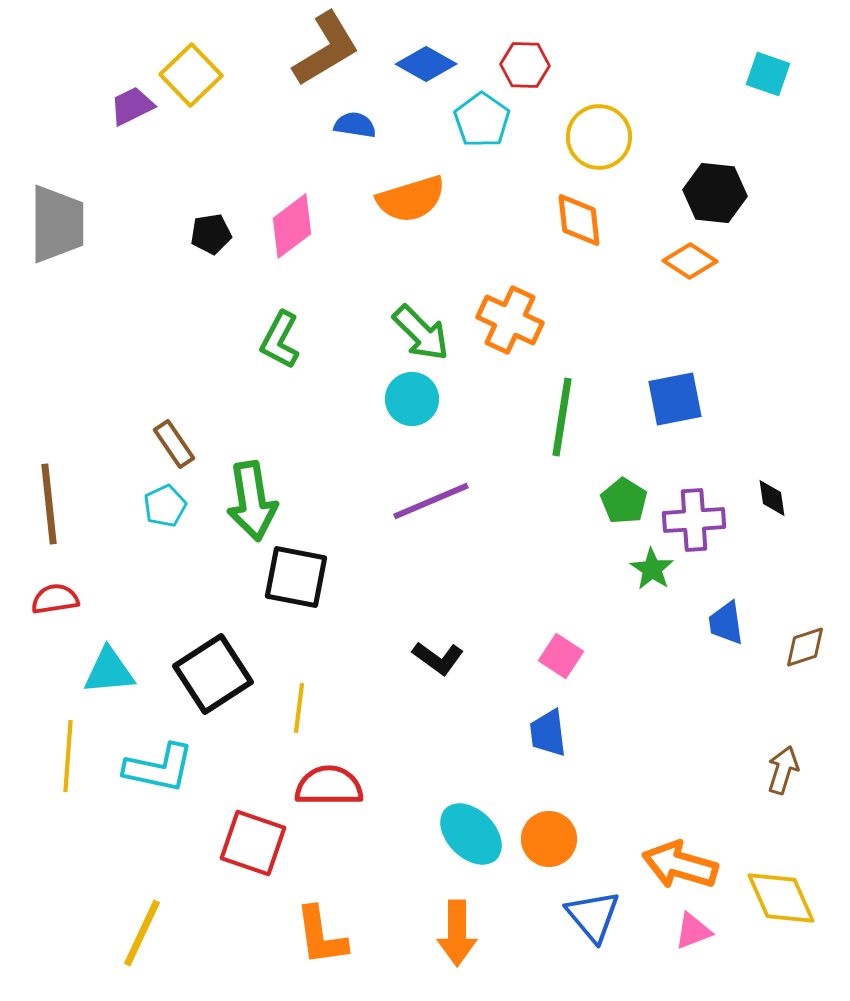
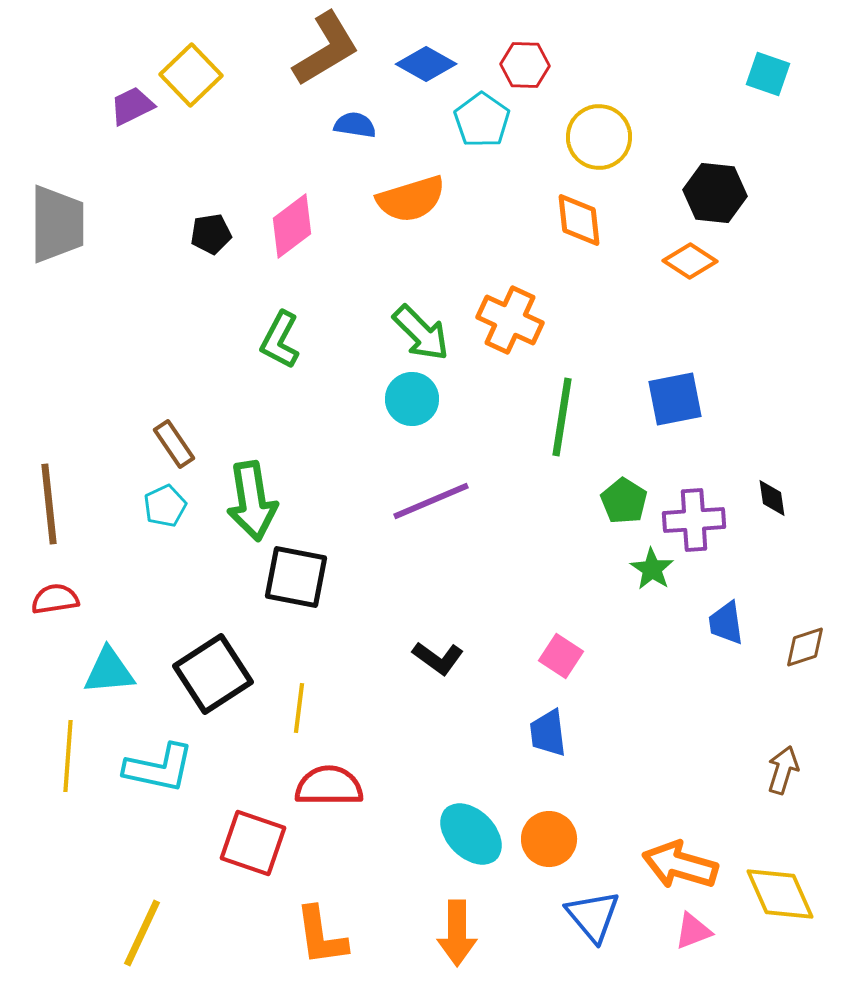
yellow diamond at (781, 898): moved 1 px left, 4 px up
